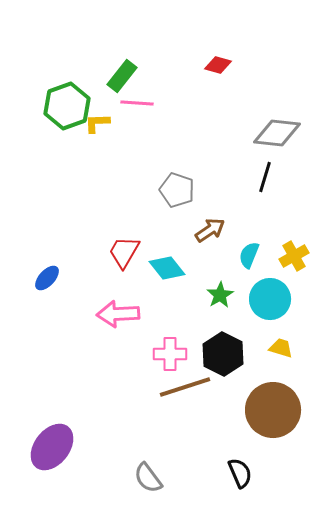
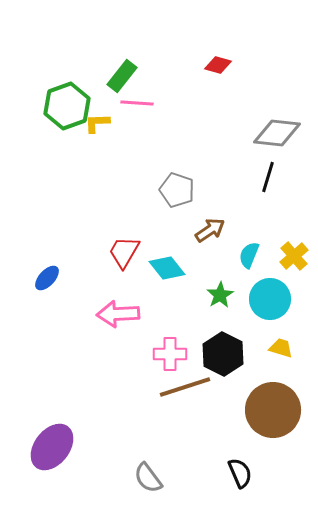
black line: moved 3 px right
yellow cross: rotated 12 degrees counterclockwise
